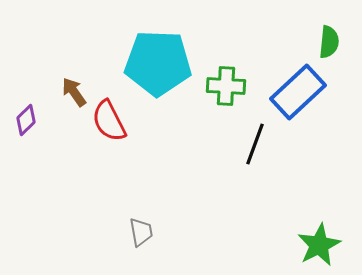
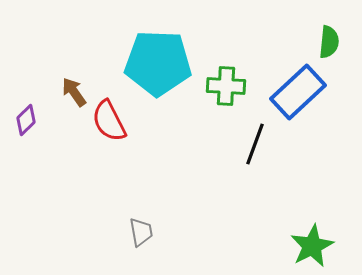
green star: moved 7 px left, 1 px down
